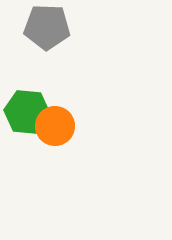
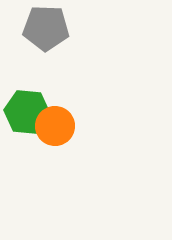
gray pentagon: moved 1 px left, 1 px down
